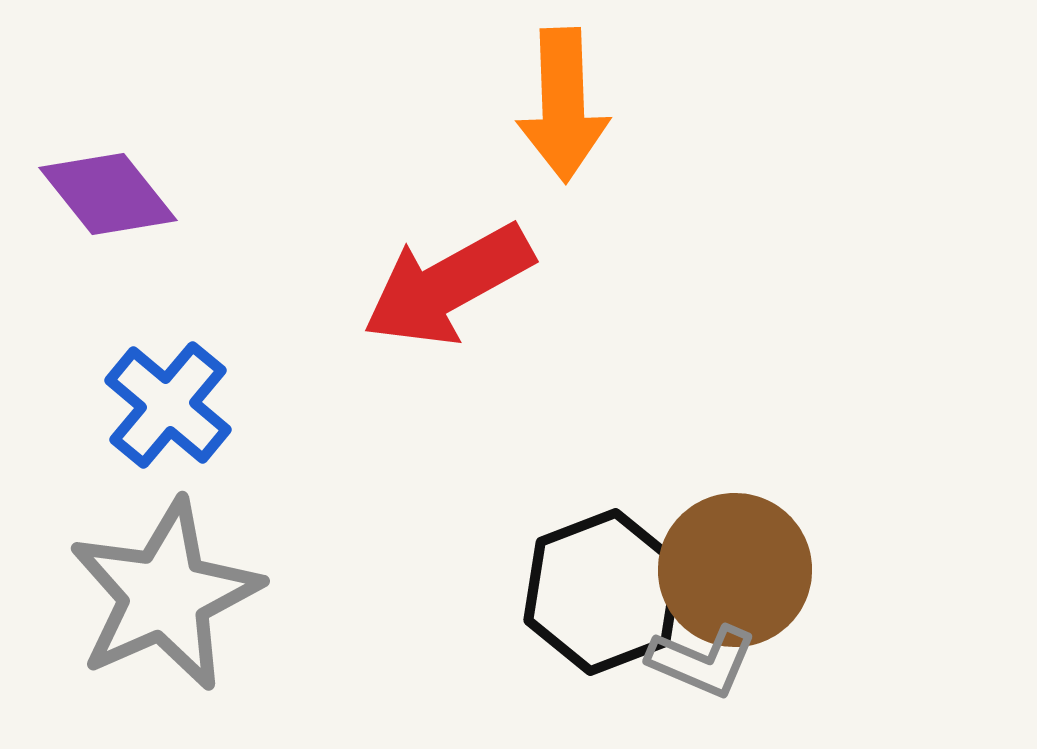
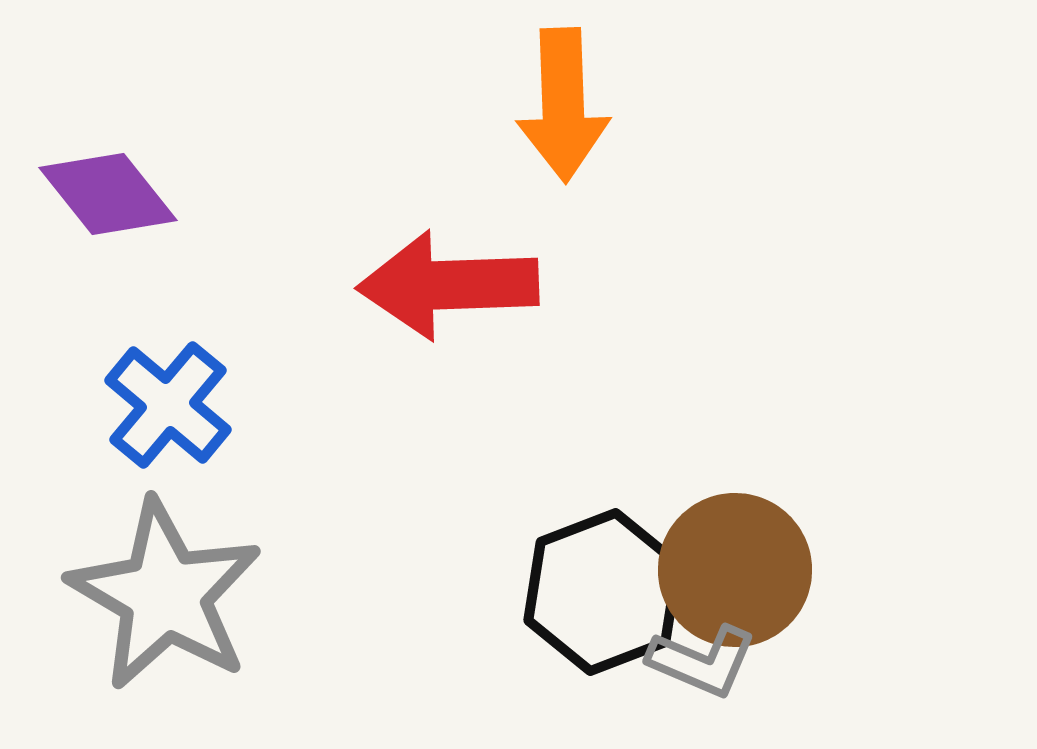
red arrow: rotated 27 degrees clockwise
gray star: rotated 18 degrees counterclockwise
